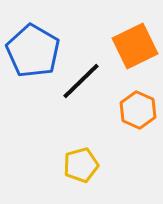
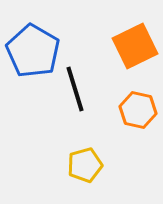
black line: moved 6 px left, 8 px down; rotated 63 degrees counterclockwise
orange hexagon: rotated 12 degrees counterclockwise
yellow pentagon: moved 4 px right
